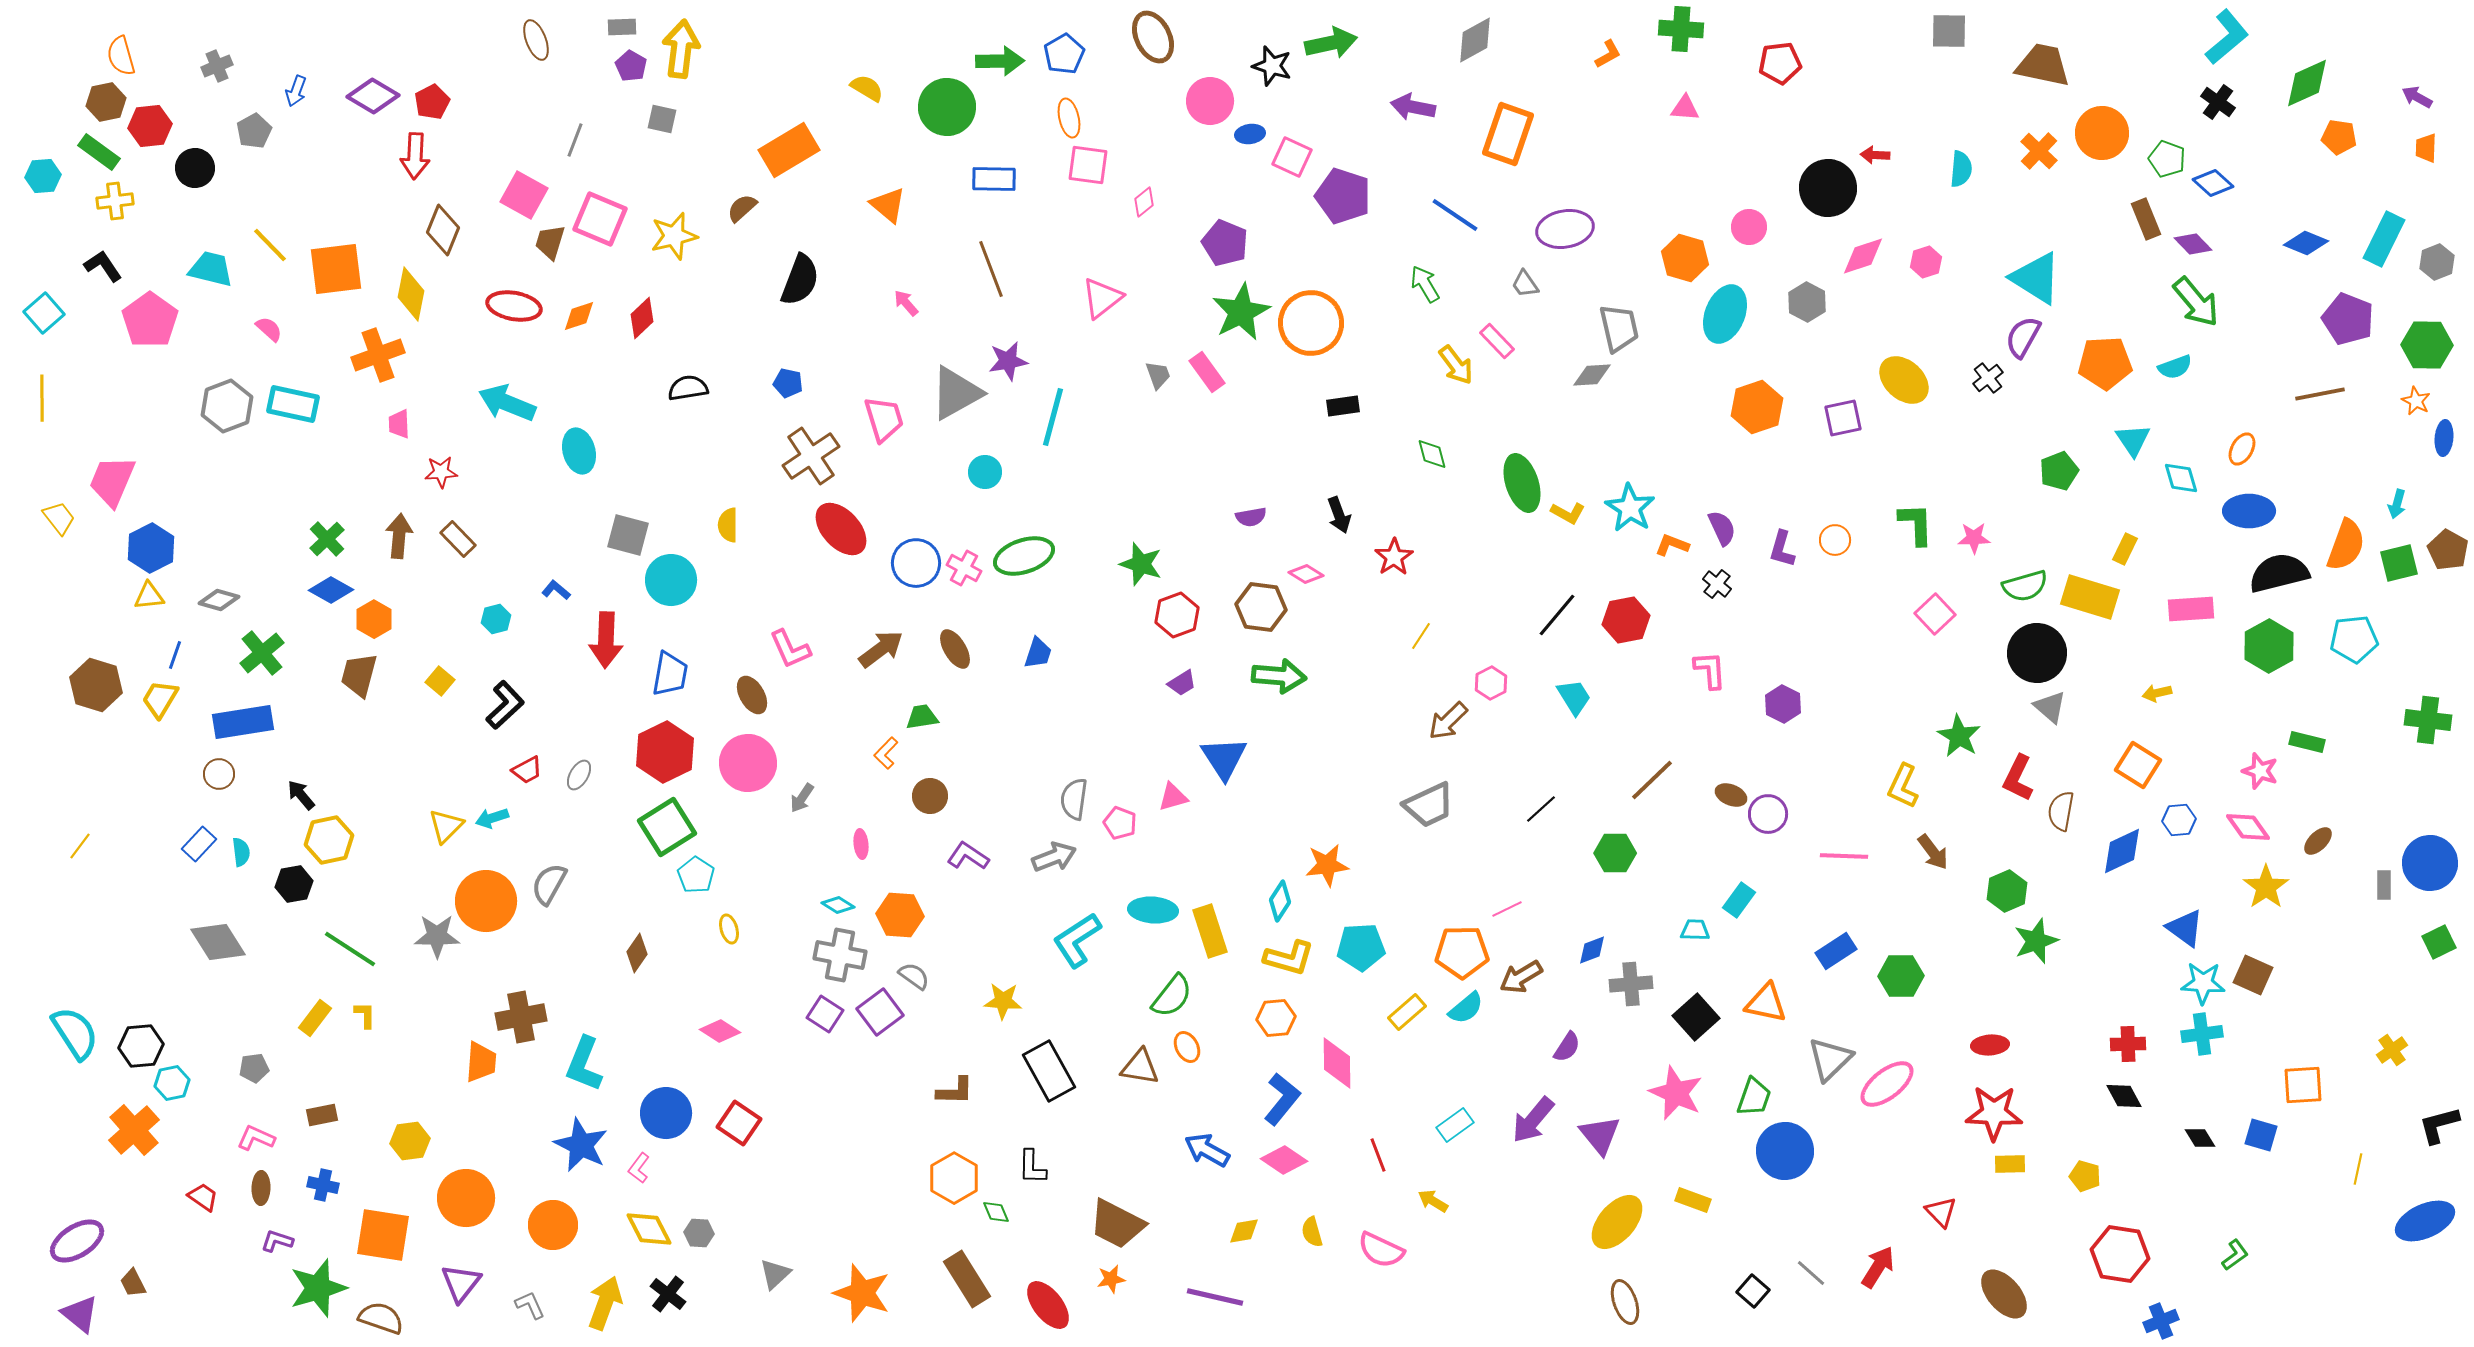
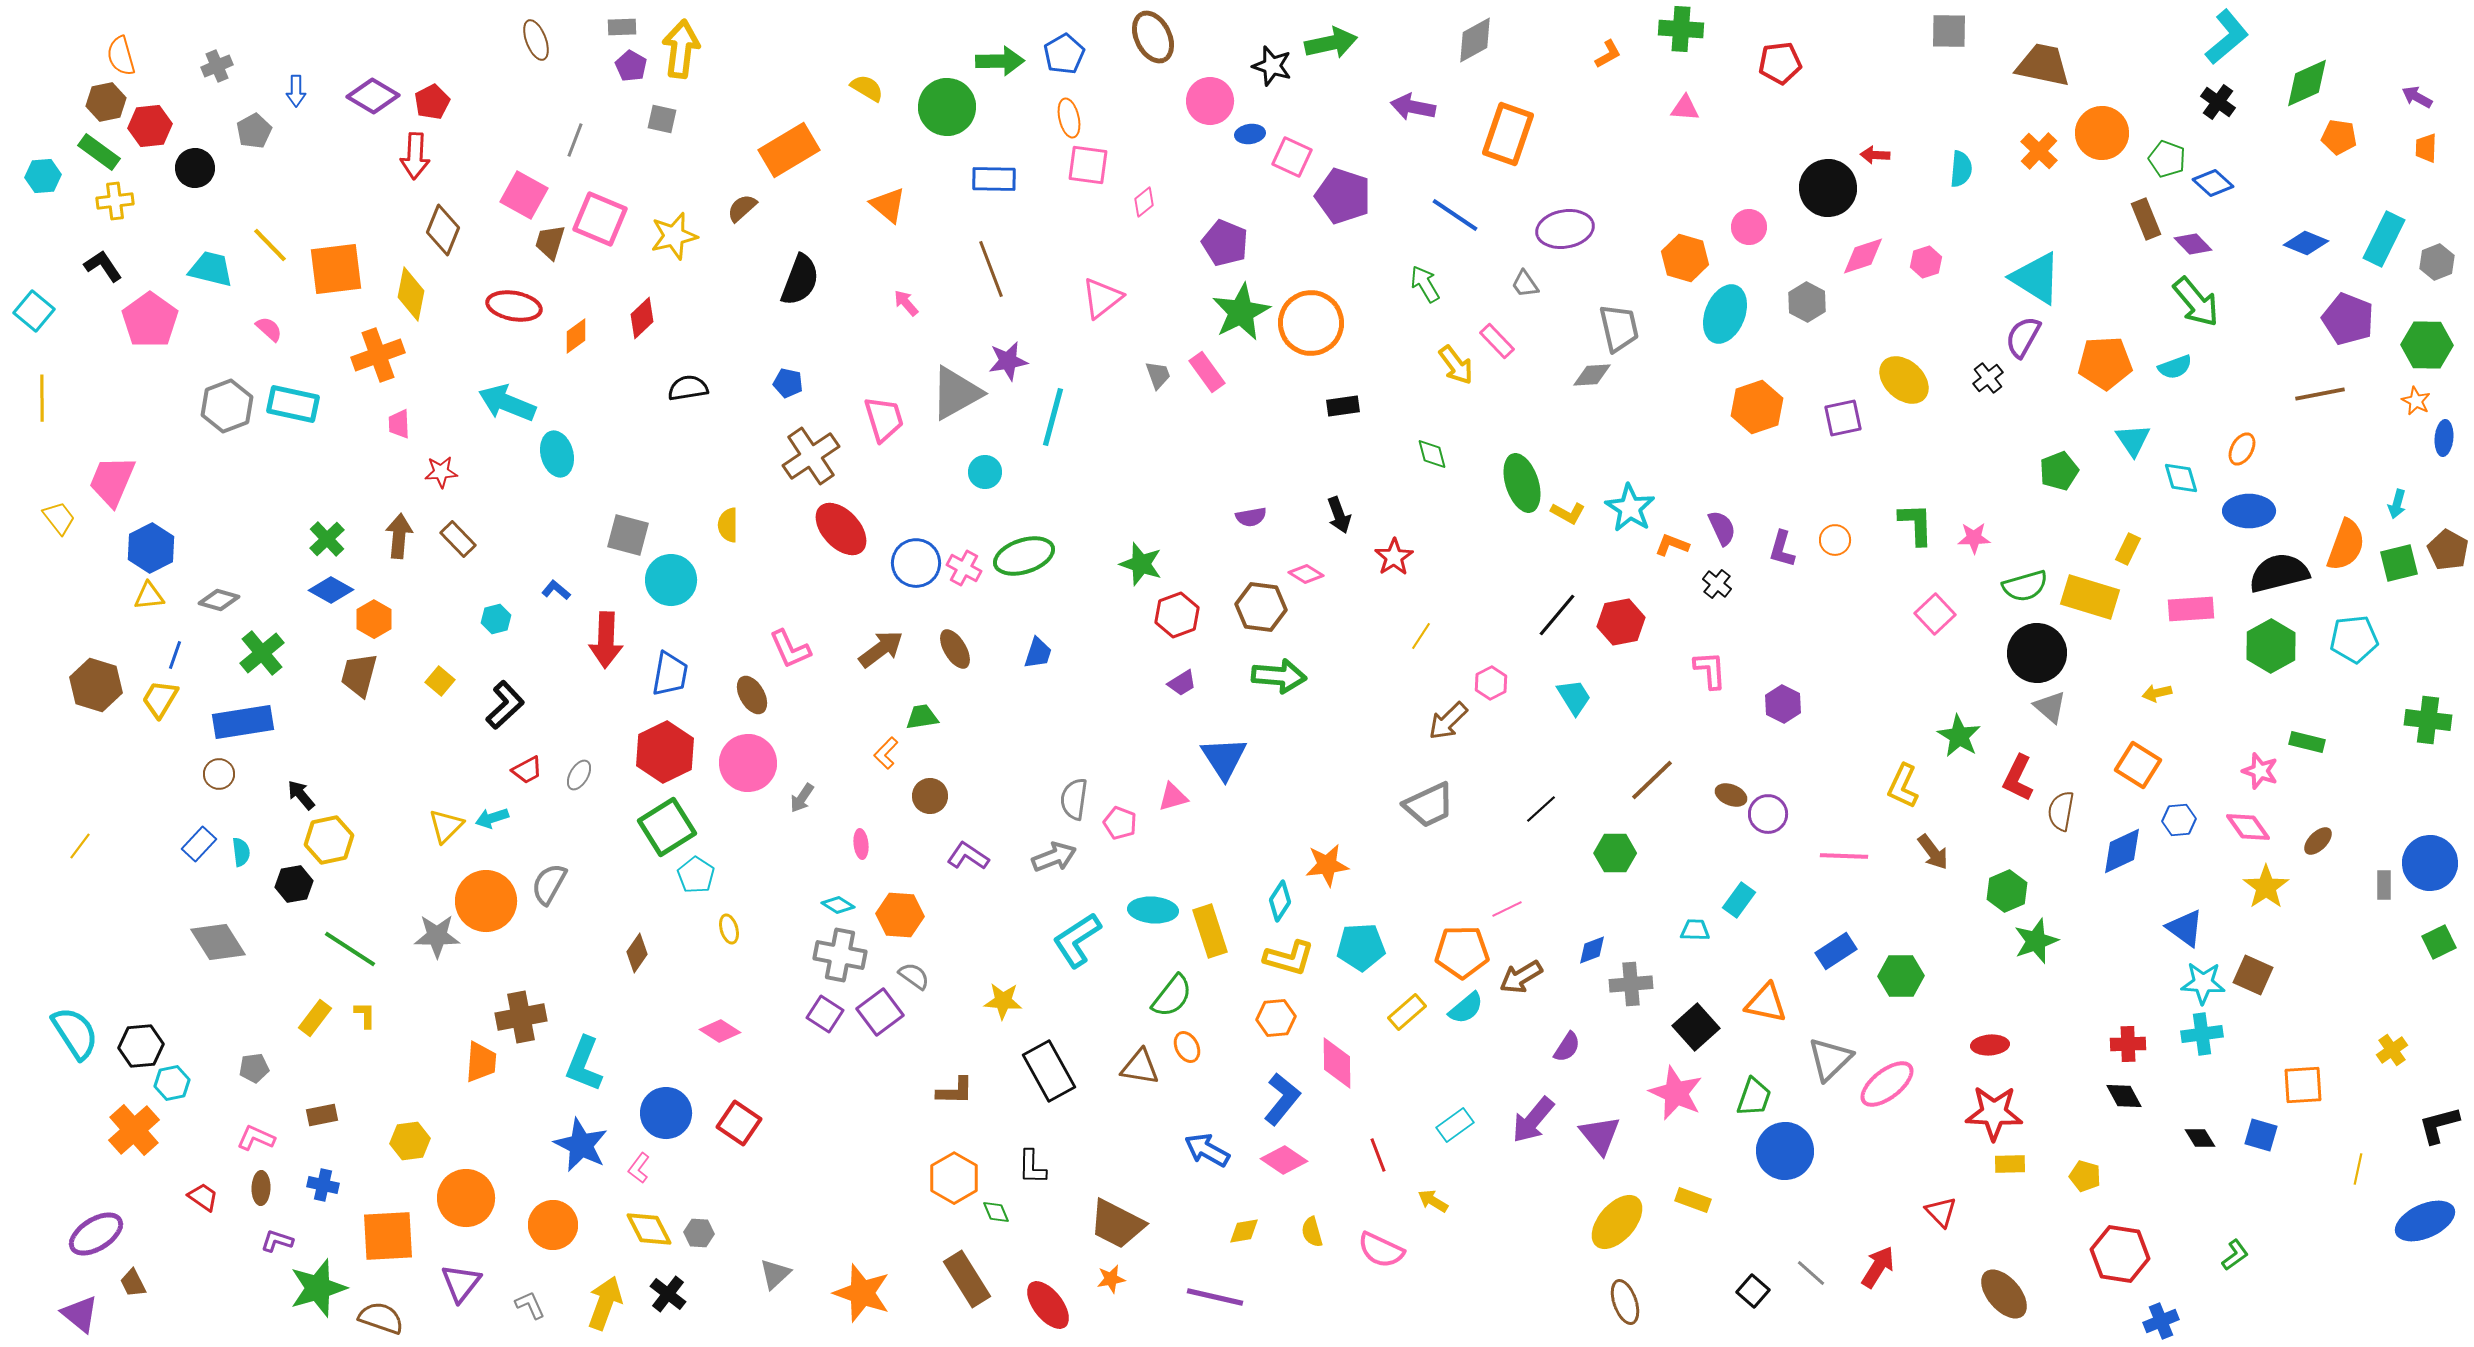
blue arrow at (296, 91): rotated 20 degrees counterclockwise
cyan square at (44, 313): moved 10 px left, 2 px up; rotated 9 degrees counterclockwise
orange diamond at (579, 316): moved 3 px left, 20 px down; rotated 18 degrees counterclockwise
cyan ellipse at (579, 451): moved 22 px left, 3 px down
yellow rectangle at (2125, 549): moved 3 px right
red hexagon at (1626, 620): moved 5 px left, 2 px down
green hexagon at (2269, 646): moved 2 px right
black square at (1696, 1017): moved 10 px down
orange square at (383, 1235): moved 5 px right, 1 px down; rotated 12 degrees counterclockwise
purple ellipse at (77, 1241): moved 19 px right, 7 px up
